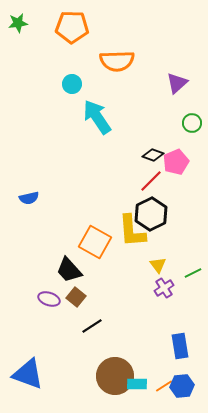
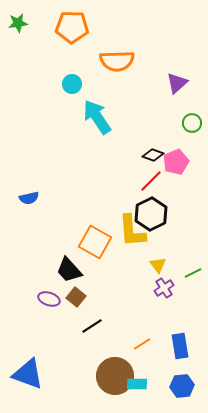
orange line: moved 22 px left, 42 px up
